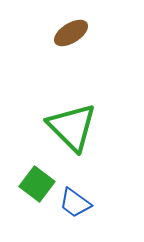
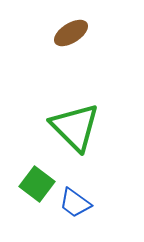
green triangle: moved 3 px right
